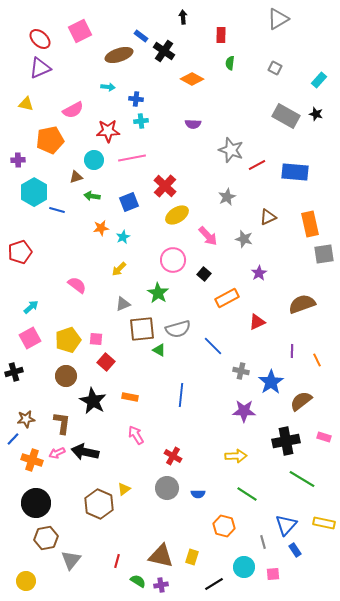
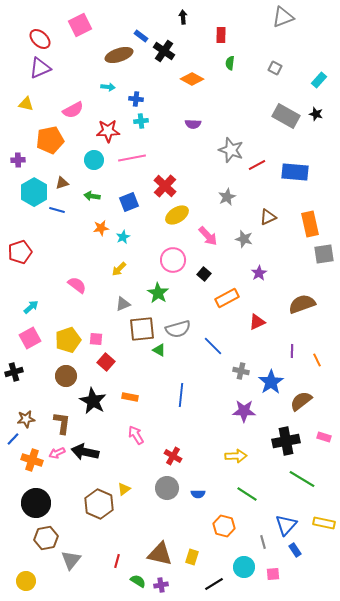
gray triangle at (278, 19): moved 5 px right, 2 px up; rotated 10 degrees clockwise
pink square at (80, 31): moved 6 px up
brown triangle at (76, 177): moved 14 px left, 6 px down
brown triangle at (161, 556): moved 1 px left, 2 px up
